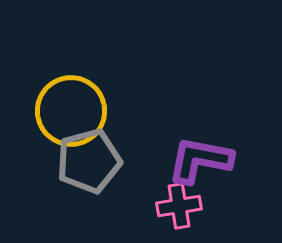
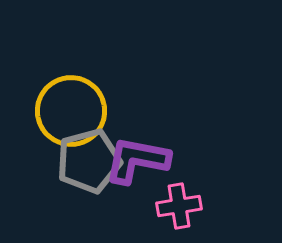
purple L-shape: moved 63 px left
